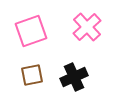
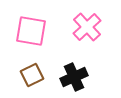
pink square: rotated 28 degrees clockwise
brown square: rotated 15 degrees counterclockwise
